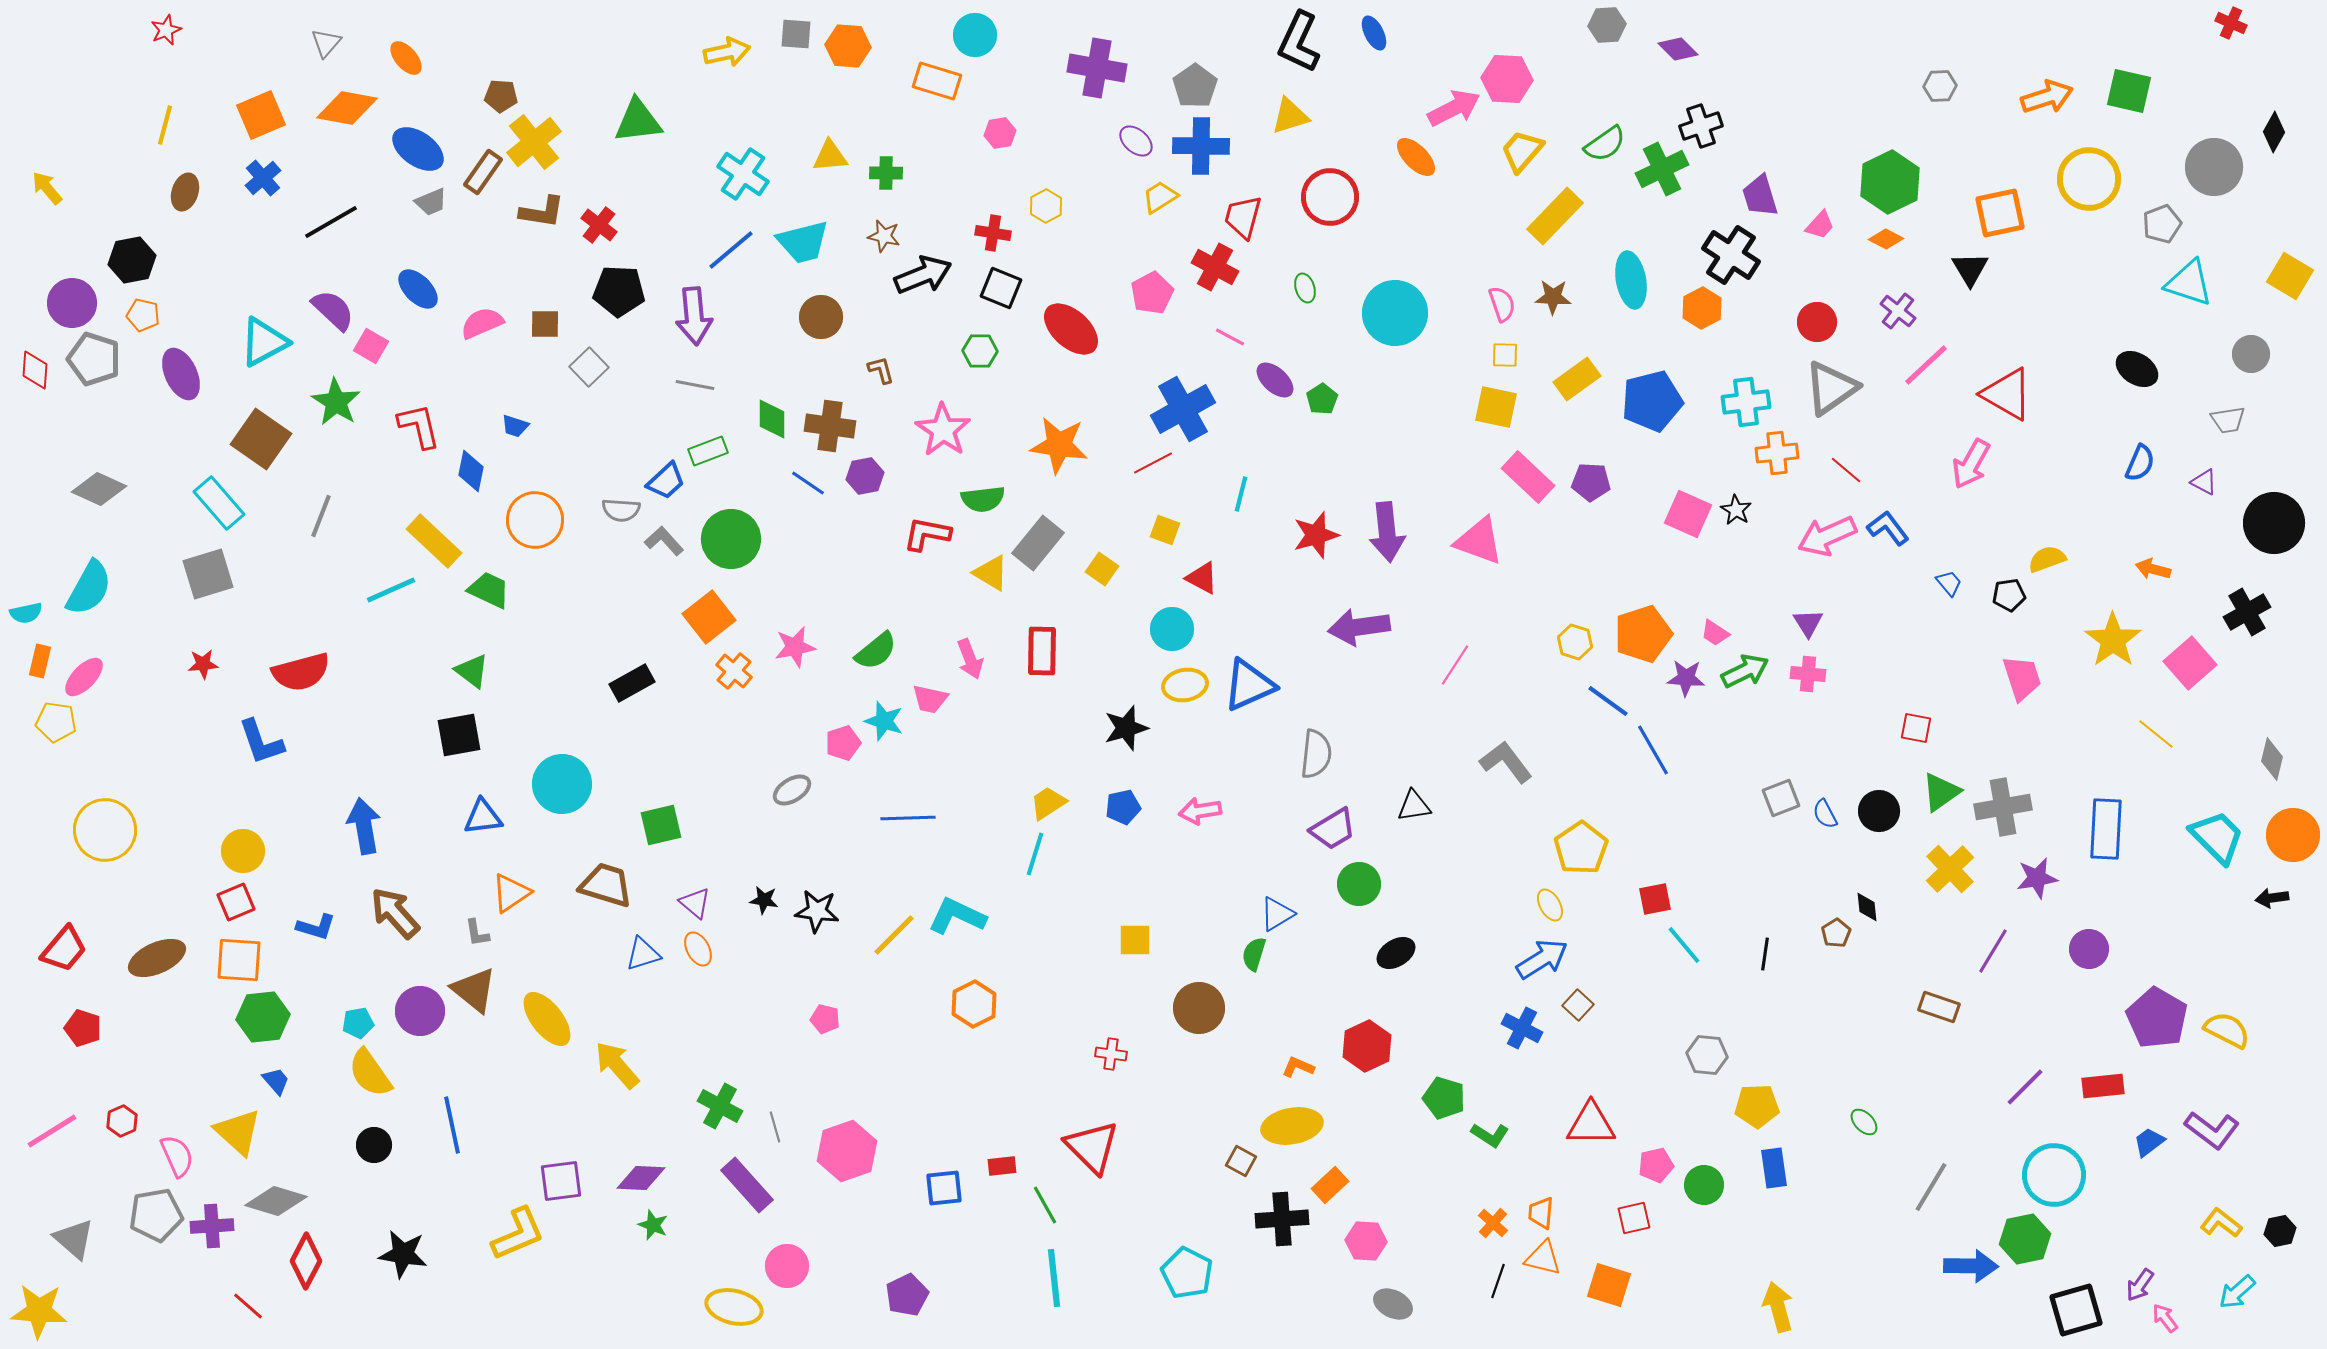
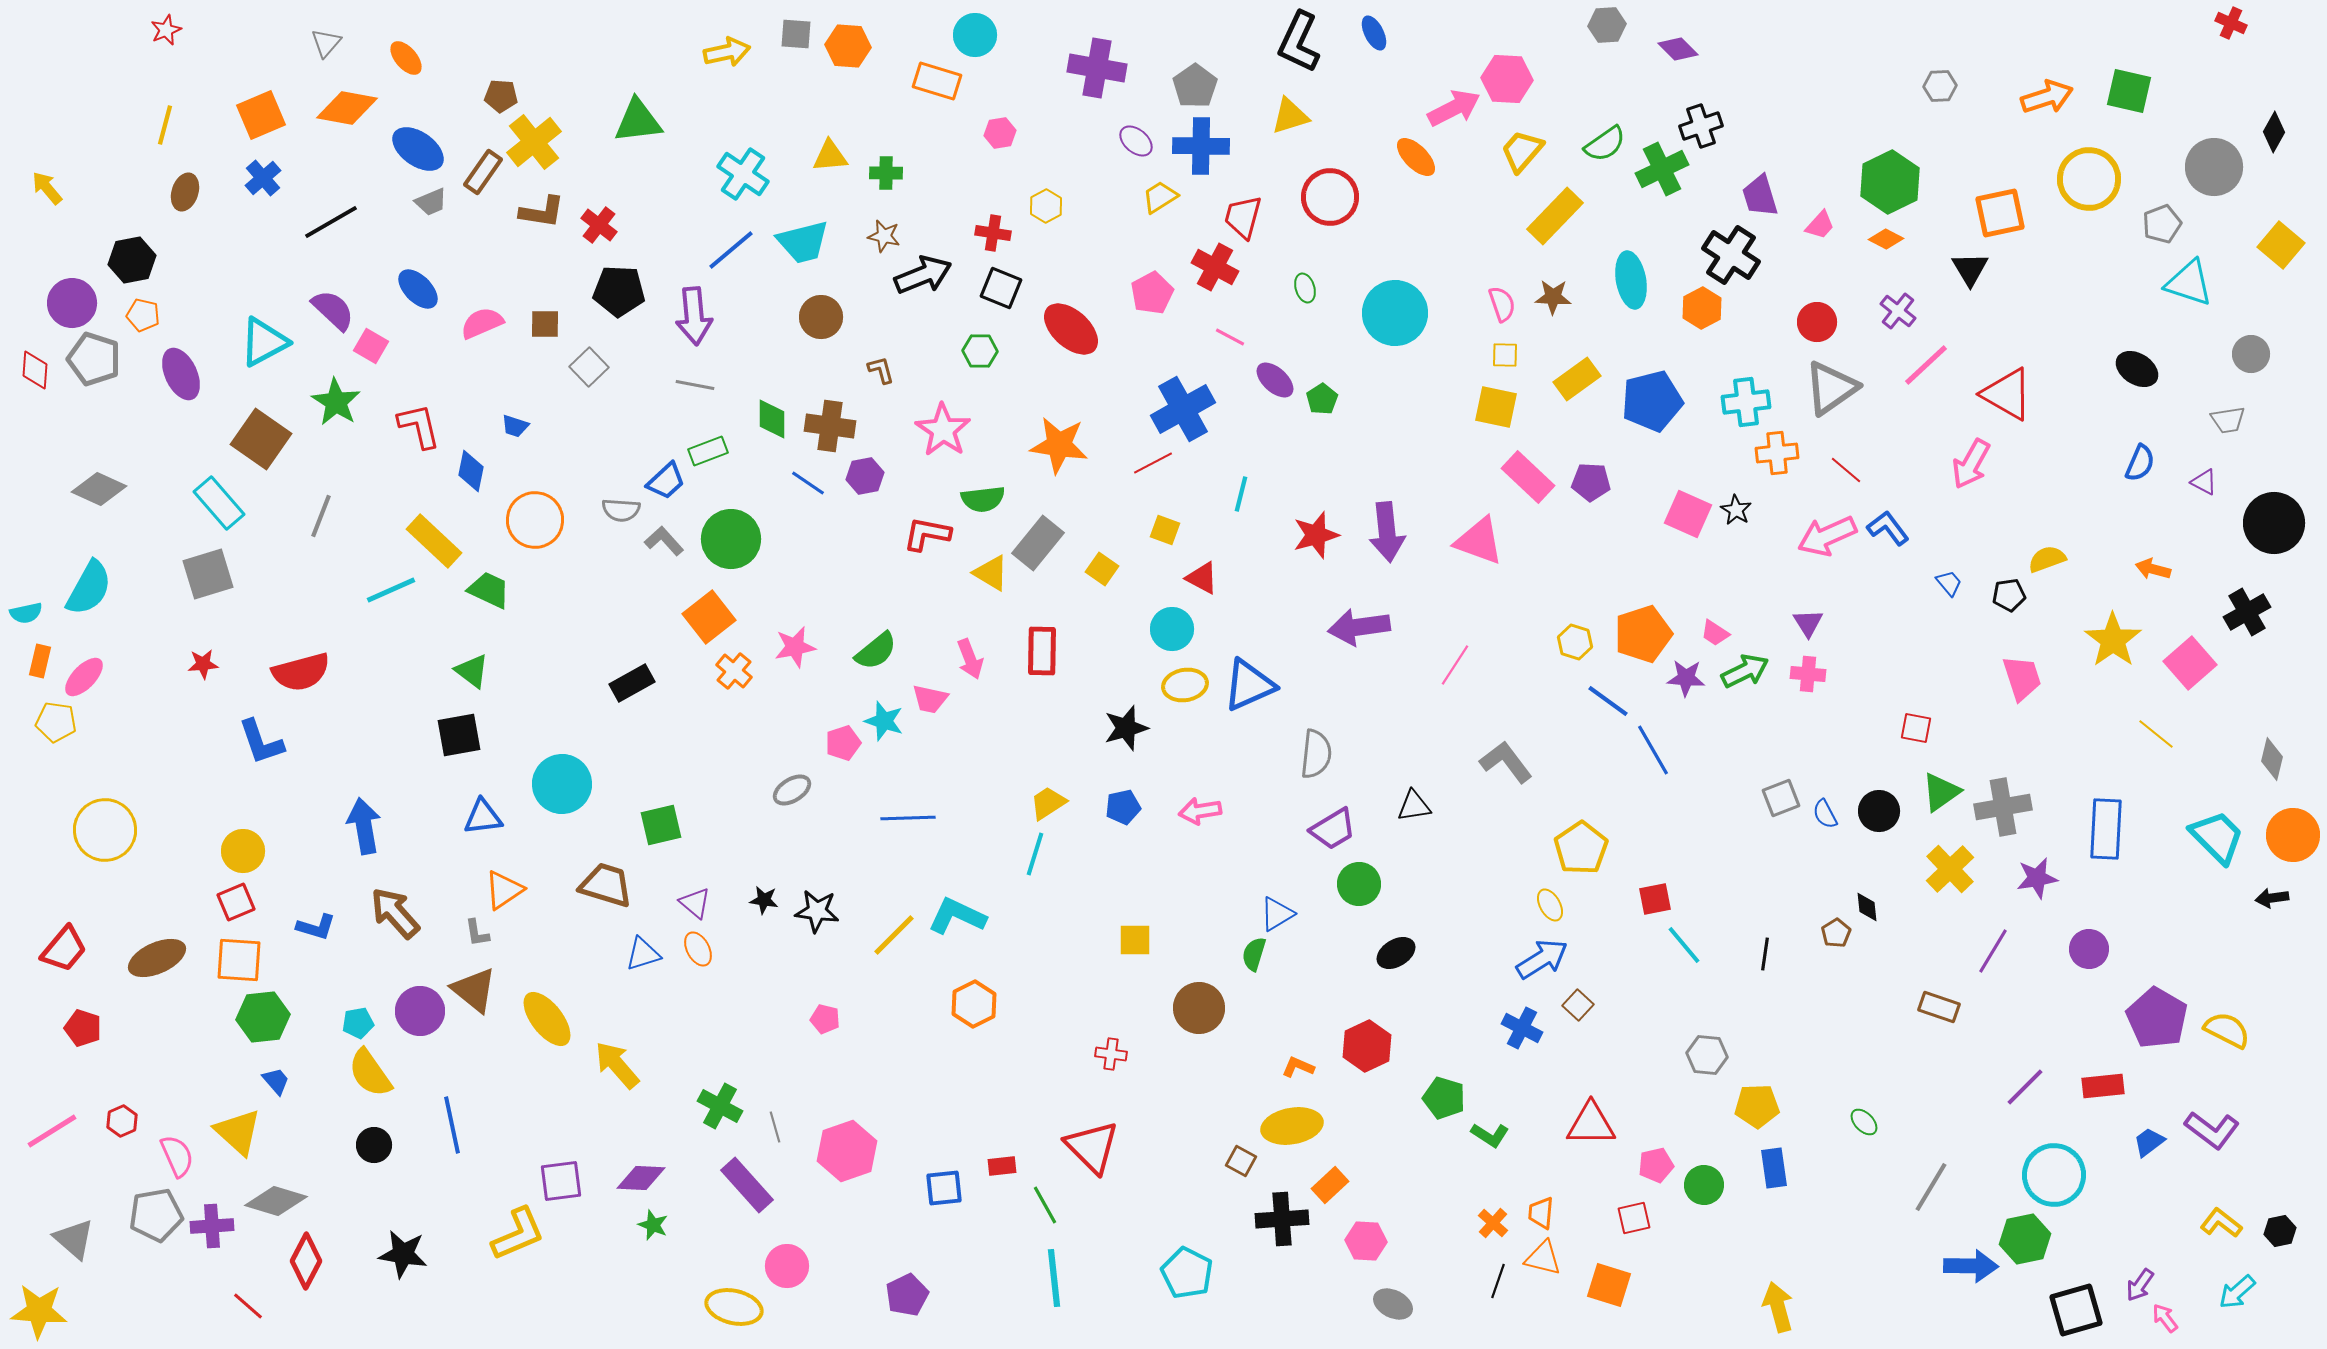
yellow square at (2290, 276): moved 9 px left, 31 px up; rotated 9 degrees clockwise
orange triangle at (511, 893): moved 7 px left, 3 px up
